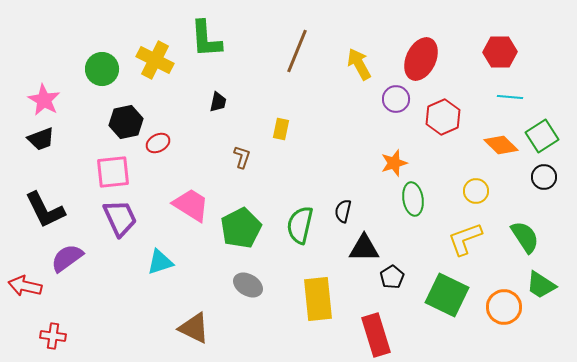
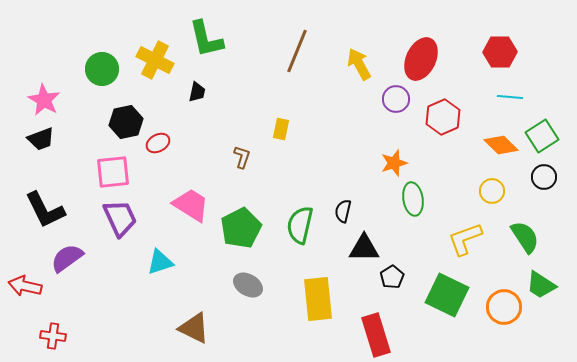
green L-shape at (206, 39): rotated 9 degrees counterclockwise
black trapezoid at (218, 102): moved 21 px left, 10 px up
yellow circle at (476, 191): moved 16 px right
